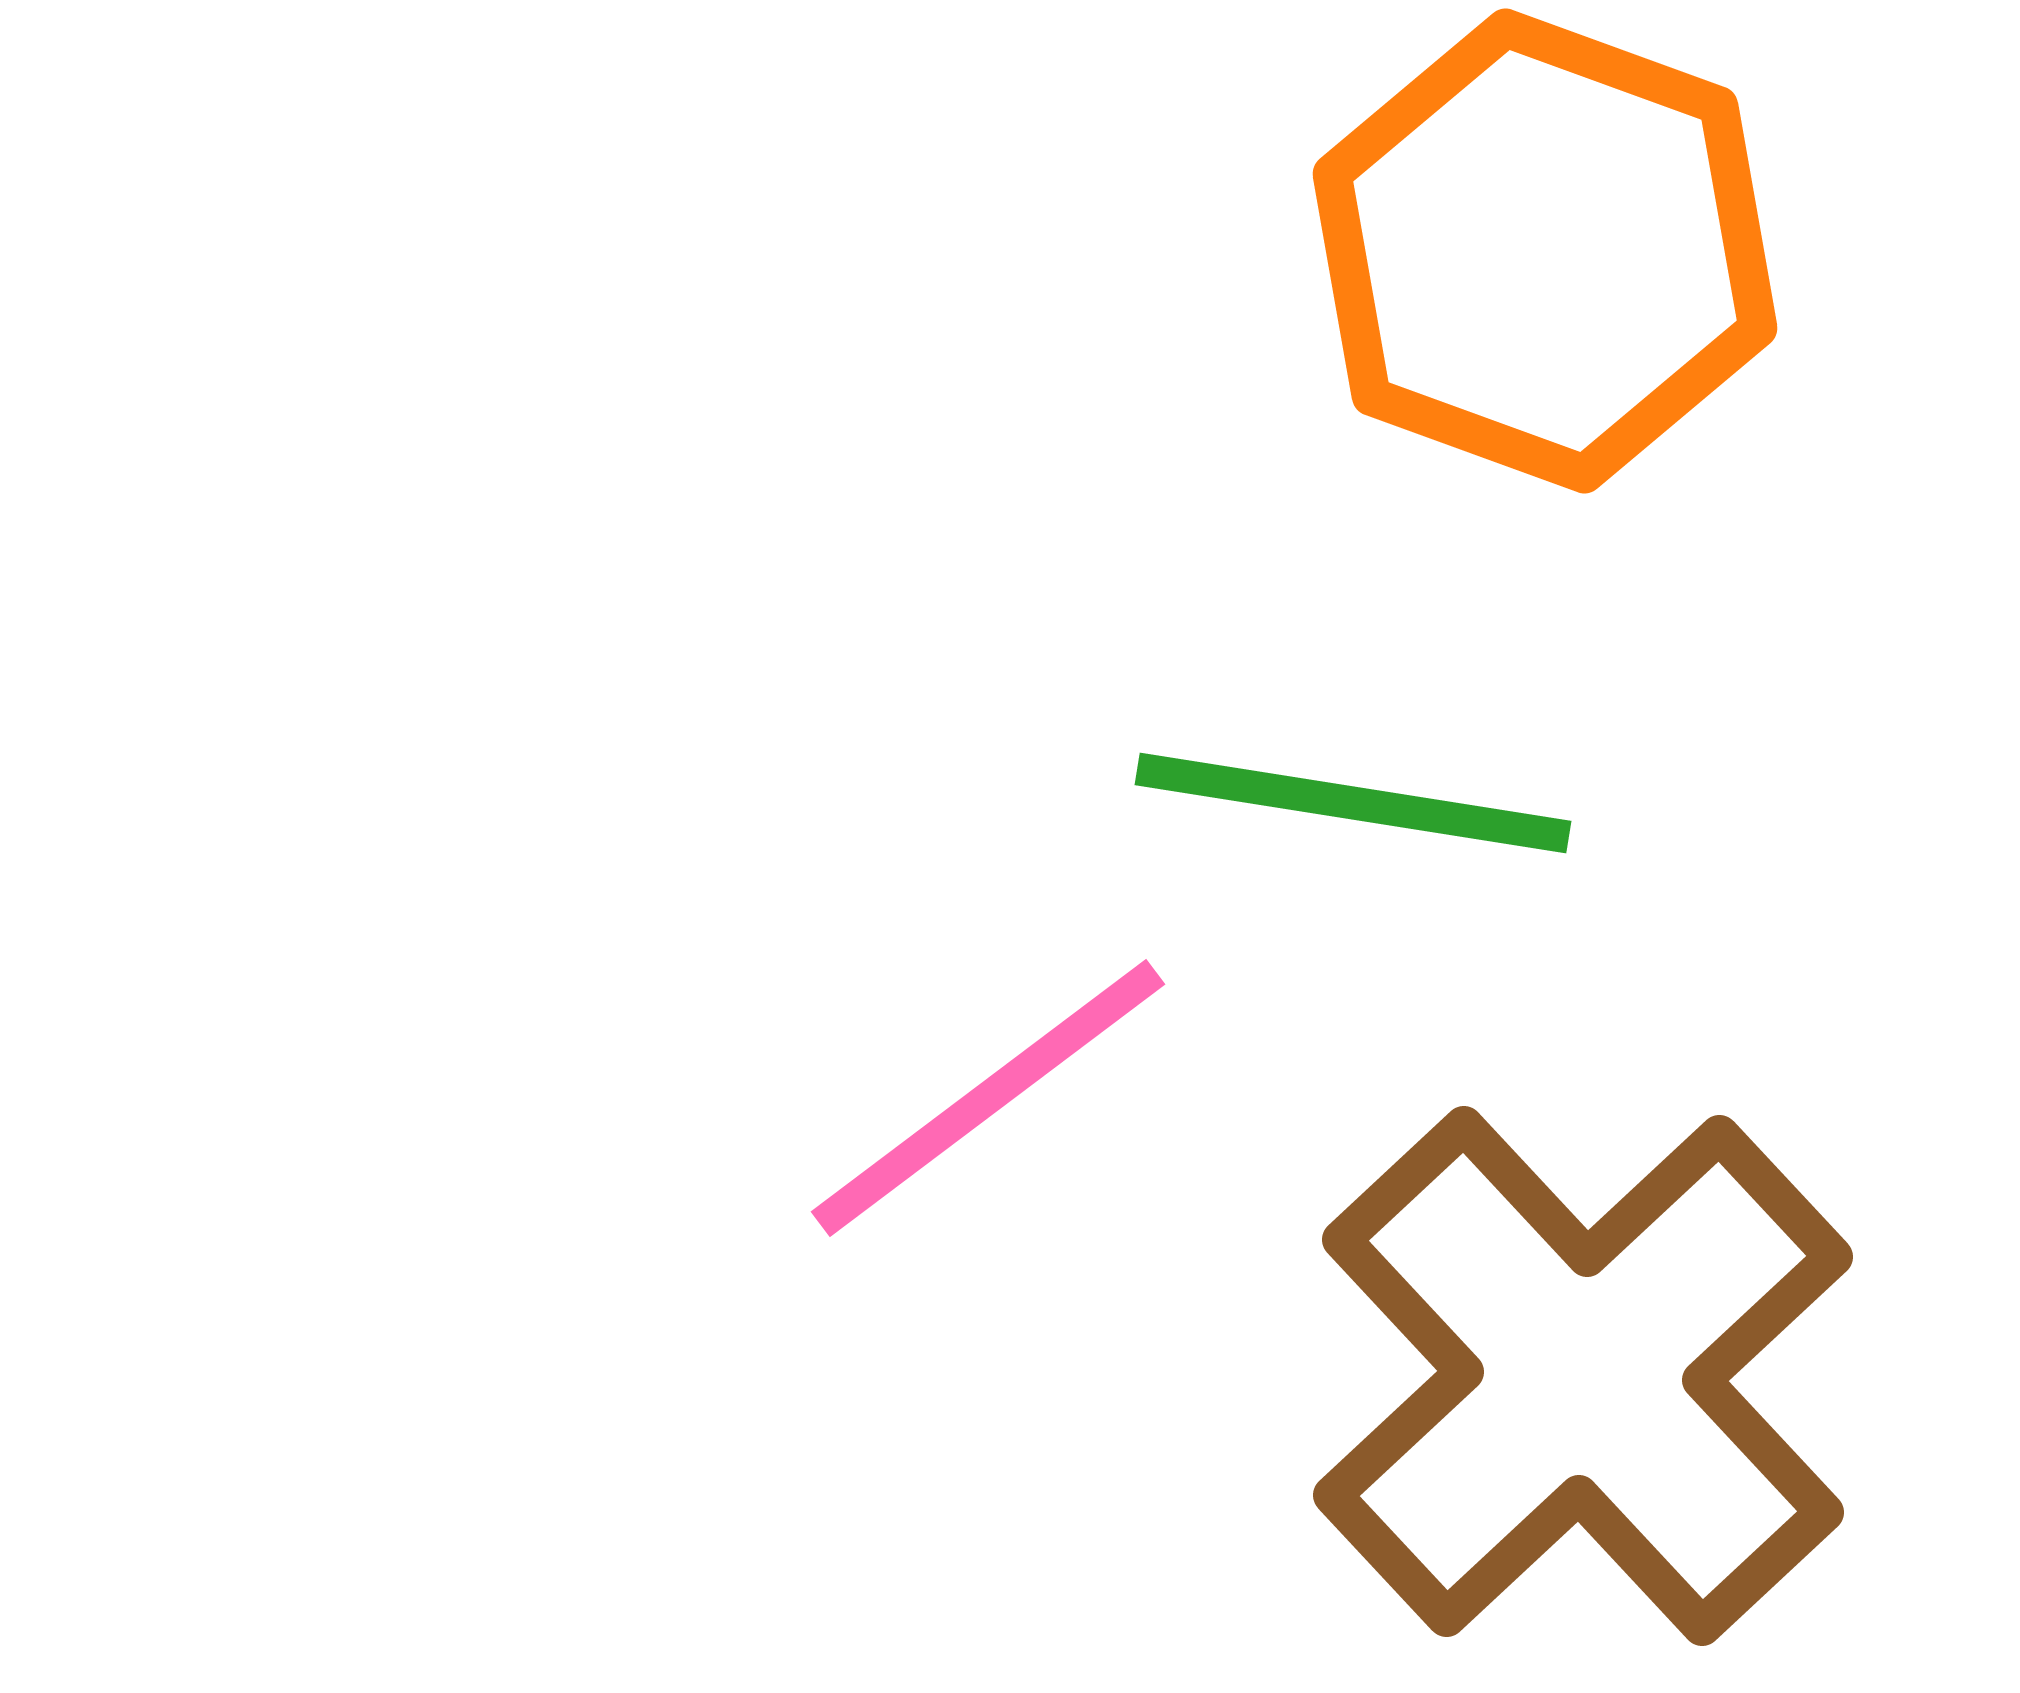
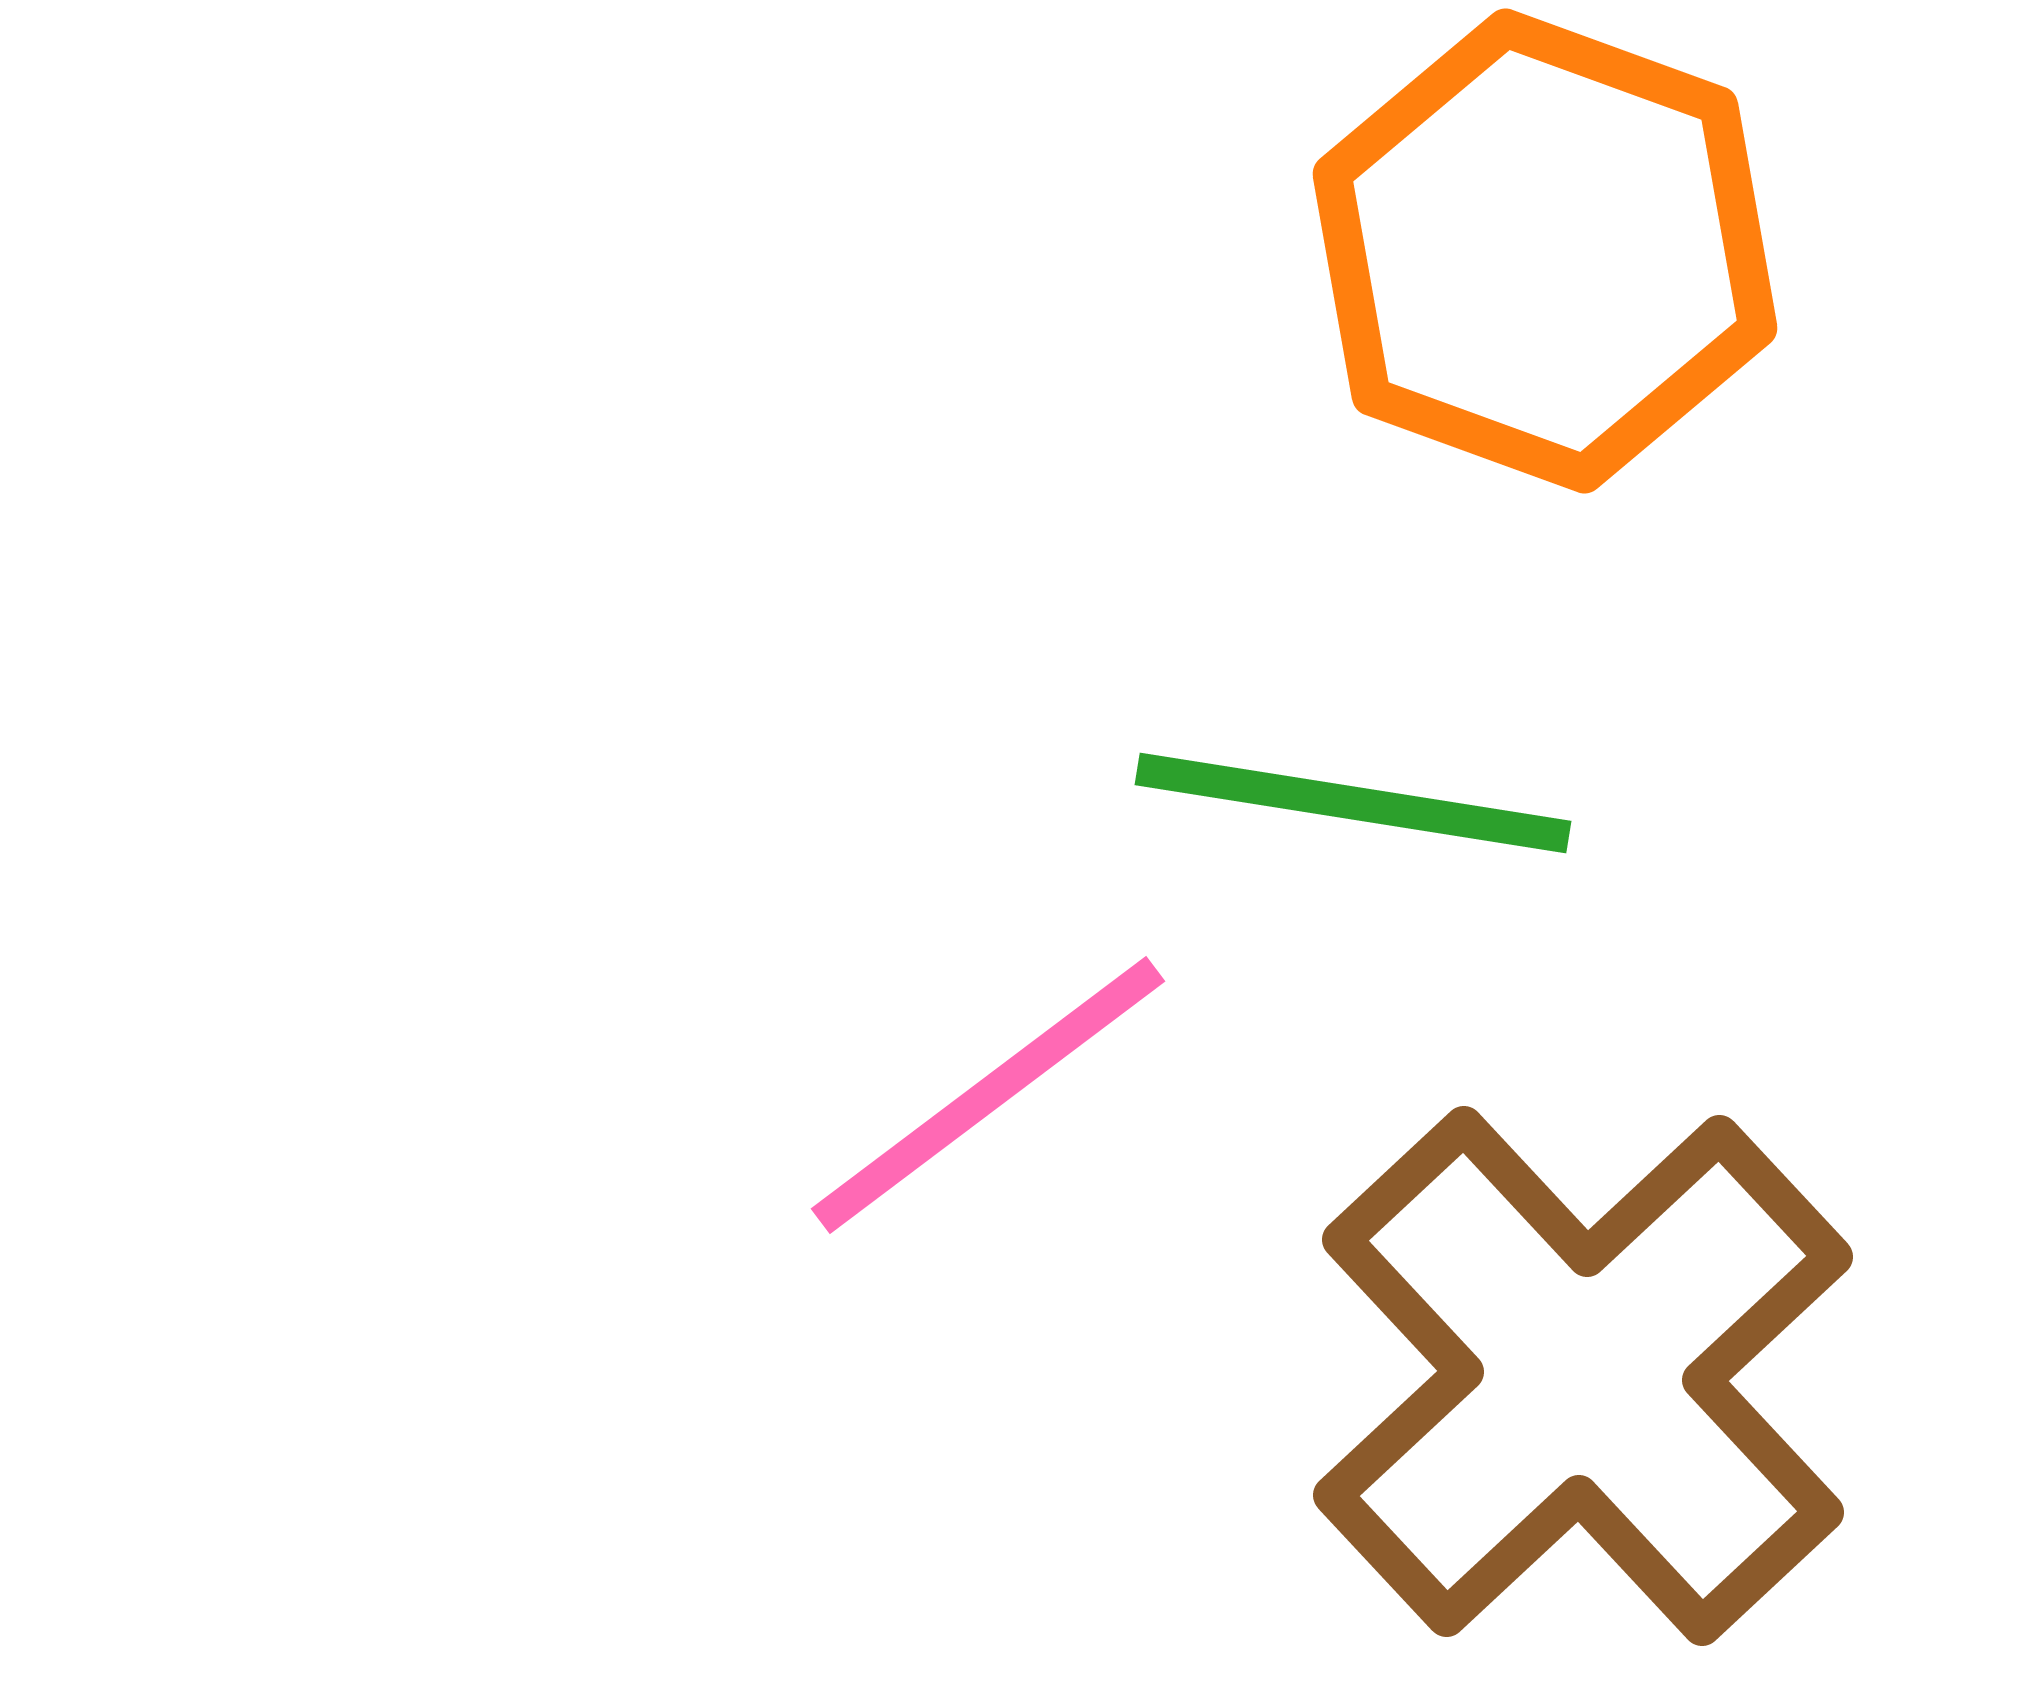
pink line: moved 3 px up
